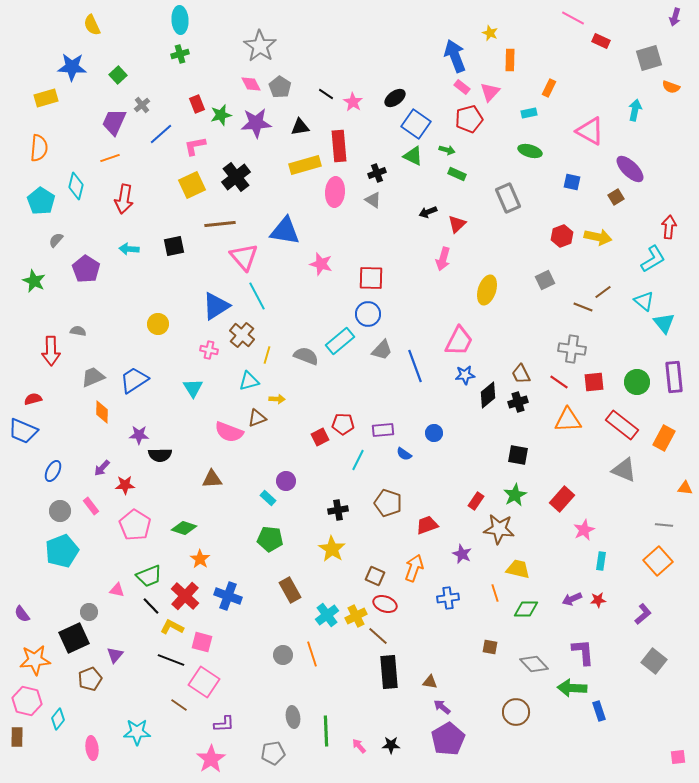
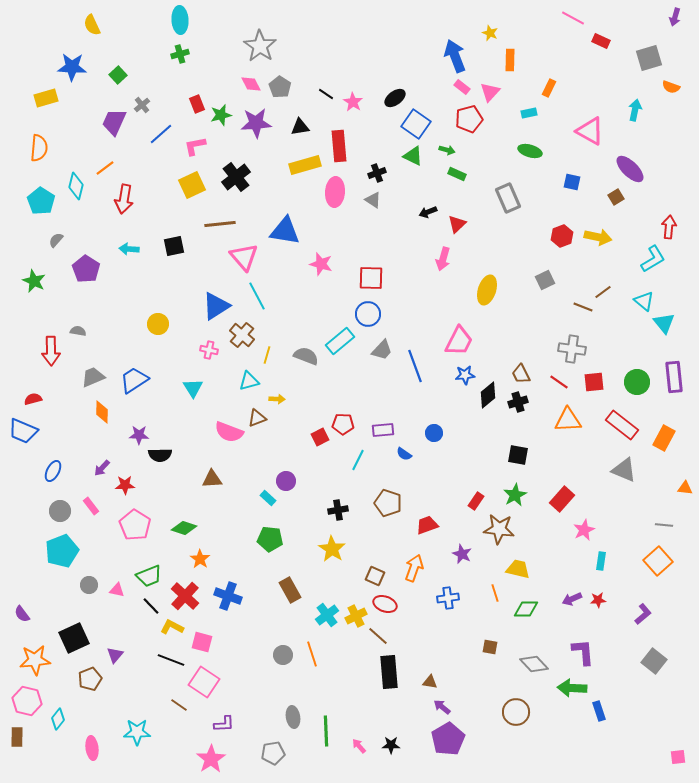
orange line at (110, 158): moved 5 px left, 10 px down; rotated 18 degrees counterclockwise
gray circle at (89, 612): moved 27 px up
